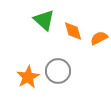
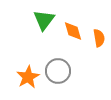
green triangle: rotated 25 degrees clockwise
orange semicircle: rotated 108 degrees clockwise
